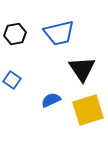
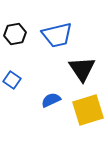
blue trapezoid: moved 2 px left, 2 px down
